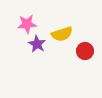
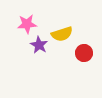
purple star: moved 2 px right, 1 px down
red circle: moved 1 px left, 2 px down
